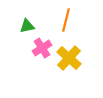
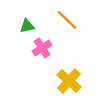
orange line: moved 1 px right; rotated 60 degrees counterclockwise
yellow cross: moved 23 px down
